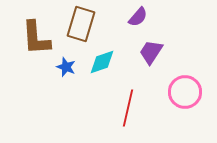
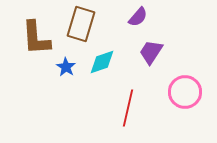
blue star: rotated 12 degrees clockwise
